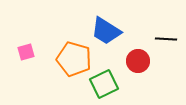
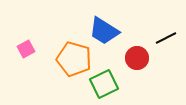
blue trapezoid: moved 2 px left
black line: moved 1 px up; rotated 30 degrees counterclockwise
pink square: moved 3 px up; rotated 12 degrees counterclockwise
red circle: moved 1 px left, 3 px up
